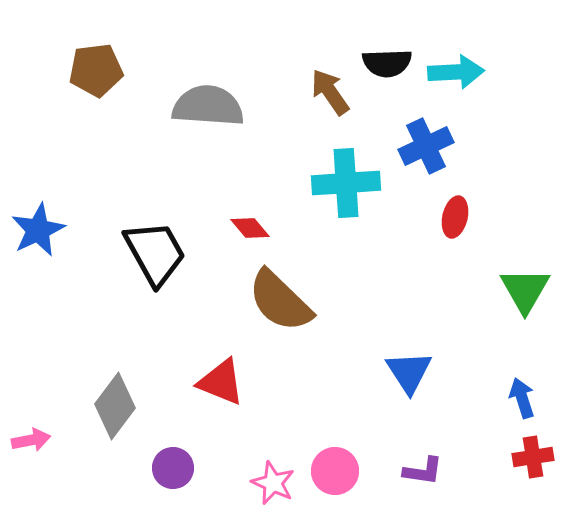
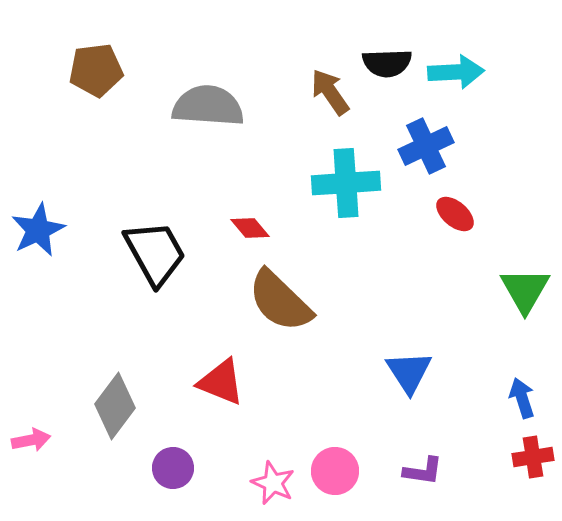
red ellipse: moved 3 px up; rotated 63 degrees counterclockwise
